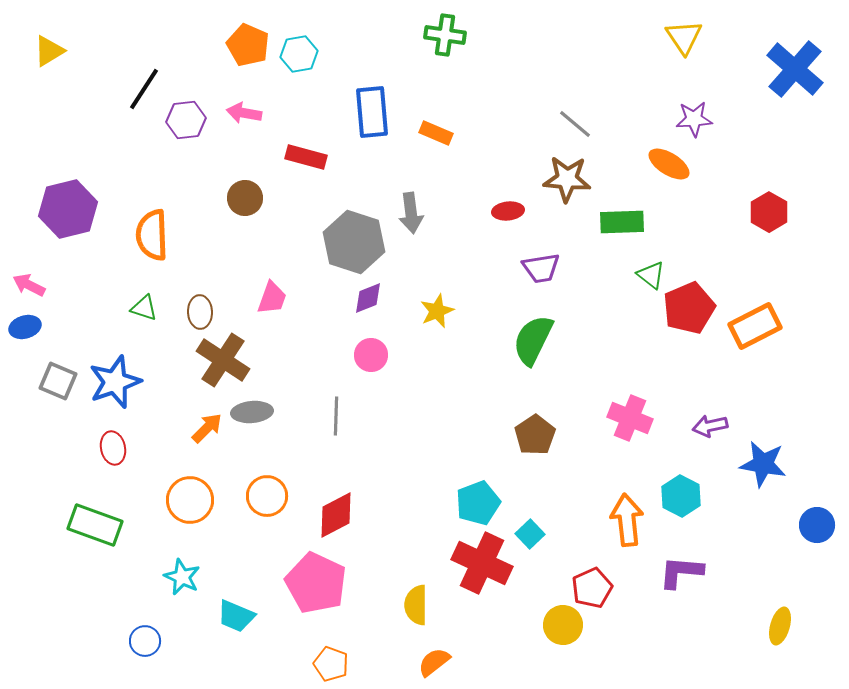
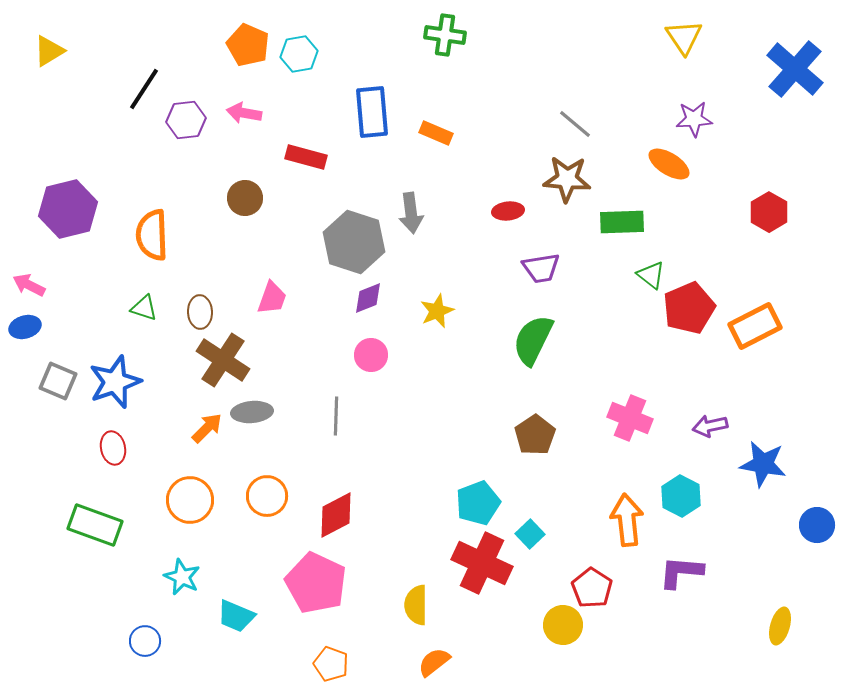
red pentagon at (592, 588): rotated 15 degrees counterclockwise
